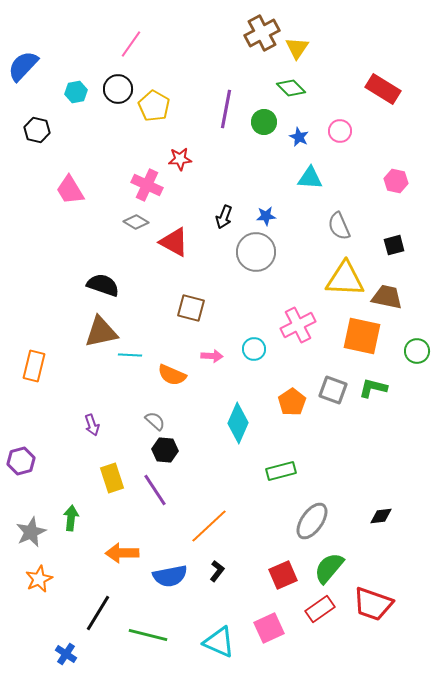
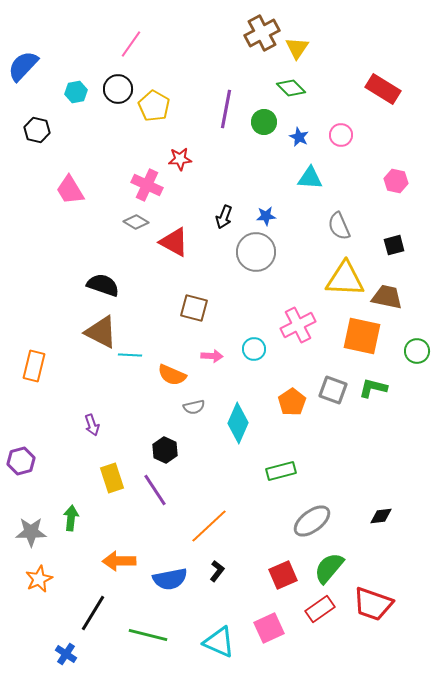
pink circle at (340, 131): moved 1 px right, 4 px down
brown square at (191, 308): moved 3 px right
brown triangle at (101, 332): rotated 39 degrees clockwise
gray semicircle at (155, 421): moved 39 px right, 14 px up; rotated 125 degrees clockwise
black hexagon at (165, 450): rotated 20 degrees clockwise
gray ellipse at (312, 521): rotated 18 degrees clockwise
gray star at (31, 532): rotated 24 degrees clockwise
orange arrow at (122, 553): moved 3 px left, 8 px down
blue semicircle at (170, 576): moved 3 px down
black line at (98, 613): moved 5 px left
